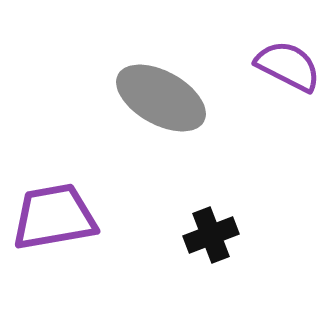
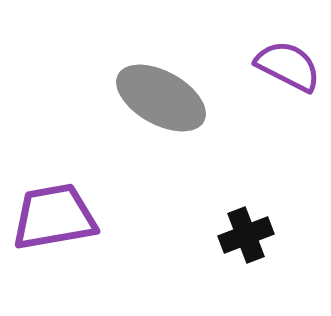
black cross: moved 35 px right
